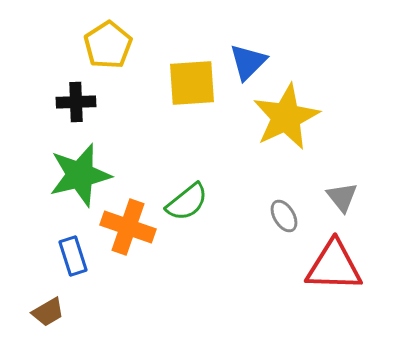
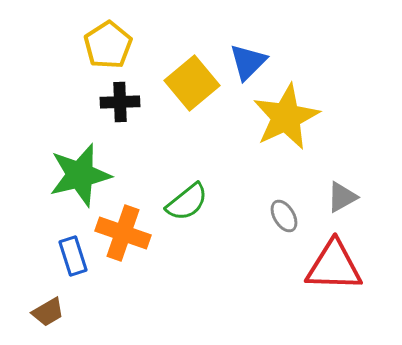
yellow square: rotated 36 degrees counterclockwise
black cross: moved 44 px right
gray triangle: rotated 40 degrees clockwise
orange cross: moved 5 px left, 6 px down
